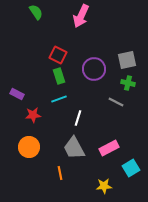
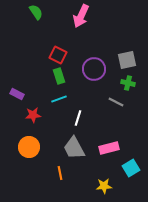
pink rectangle: rotated 12 degrees clockwise
